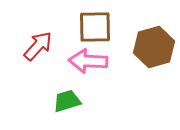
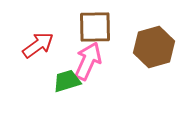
red arrow: moved 1 px up; rotated 12 degrees clockwise
pink arrow: rotated 111 degrees clockwise
green trapezoid: moved 20 px up
